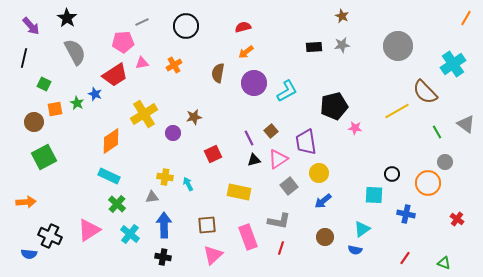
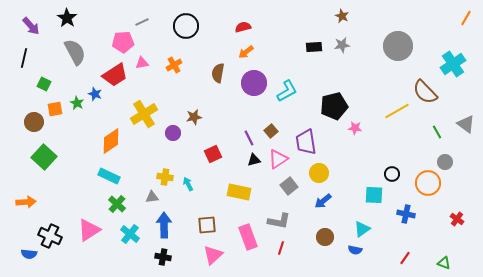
green square at (44, 157): rotated 20 degrees counterclockwise
